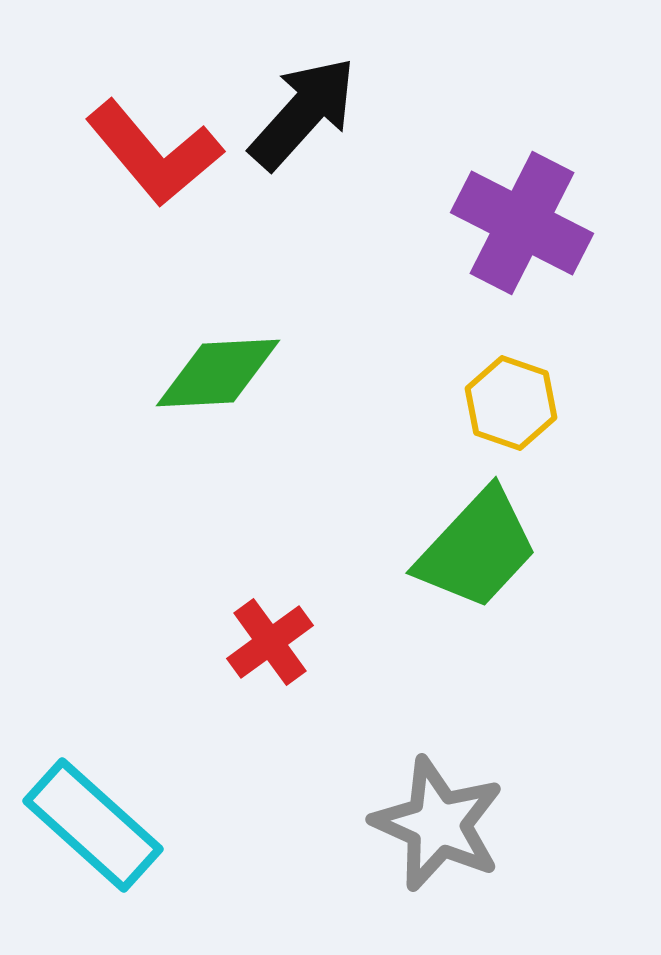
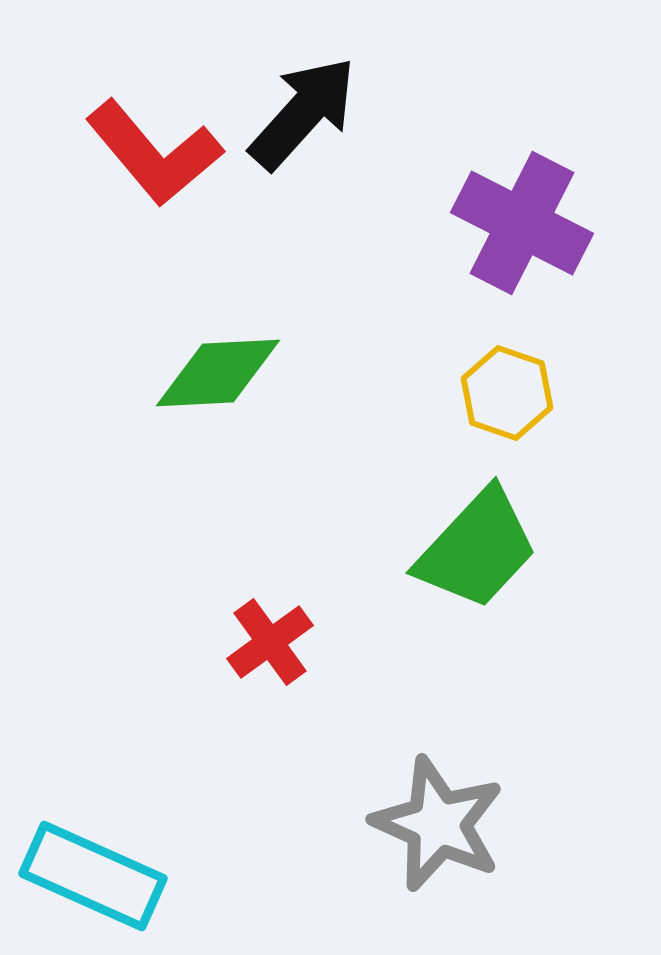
yellow hexagon: moved 4 px left, 10 px up
cyan rectangle: moved 51 px down; rotated 18 degrees counterclockwise
